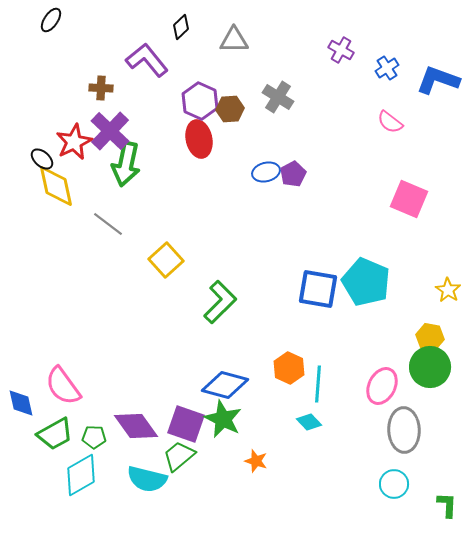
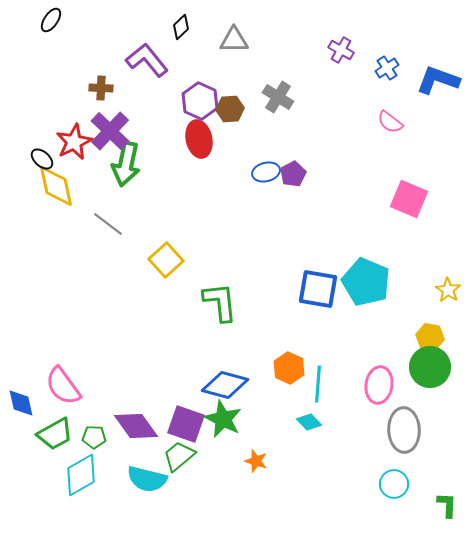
green L-shape at (220, 302): rotated 51 degrees counterclockwise
pink ellipse at (382, 386): moved 3 px left, 1 px up; rotated 18 degrees counterclockwise
